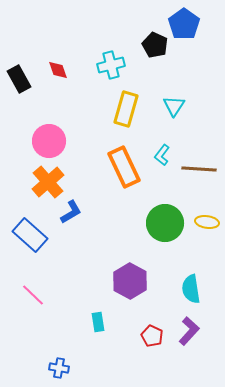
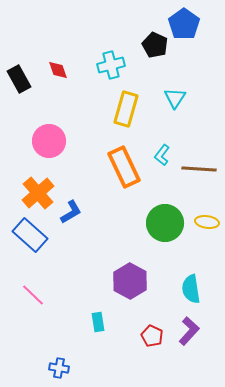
cyan triangle: moved 1 px right, 8 px up
orange cross: moved 10 px left, 11 px down
